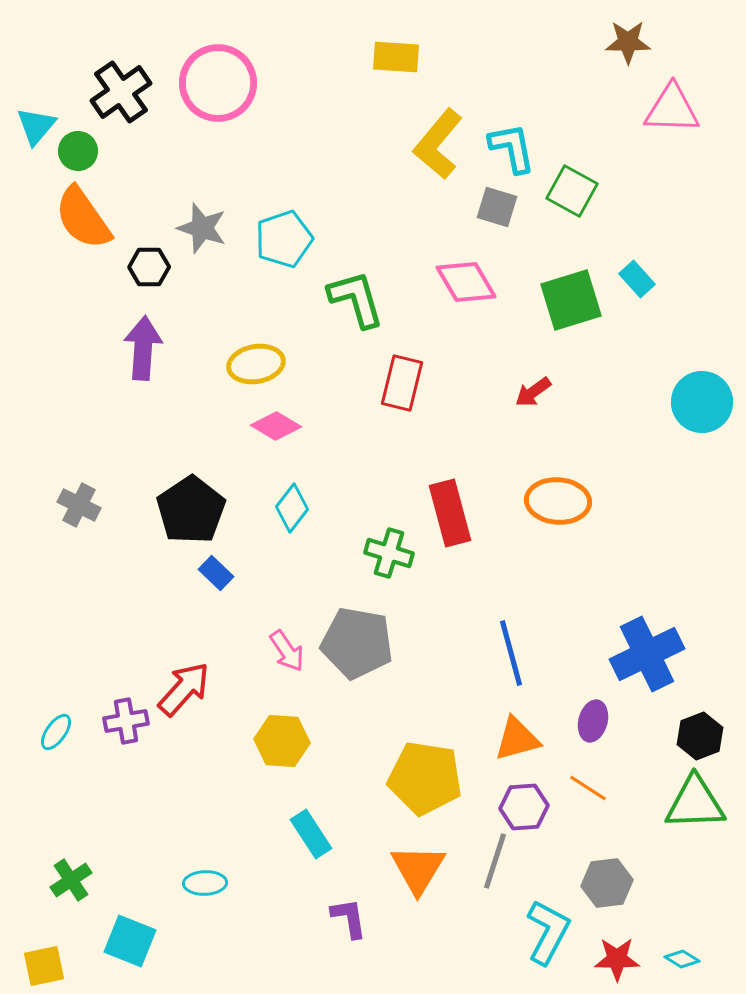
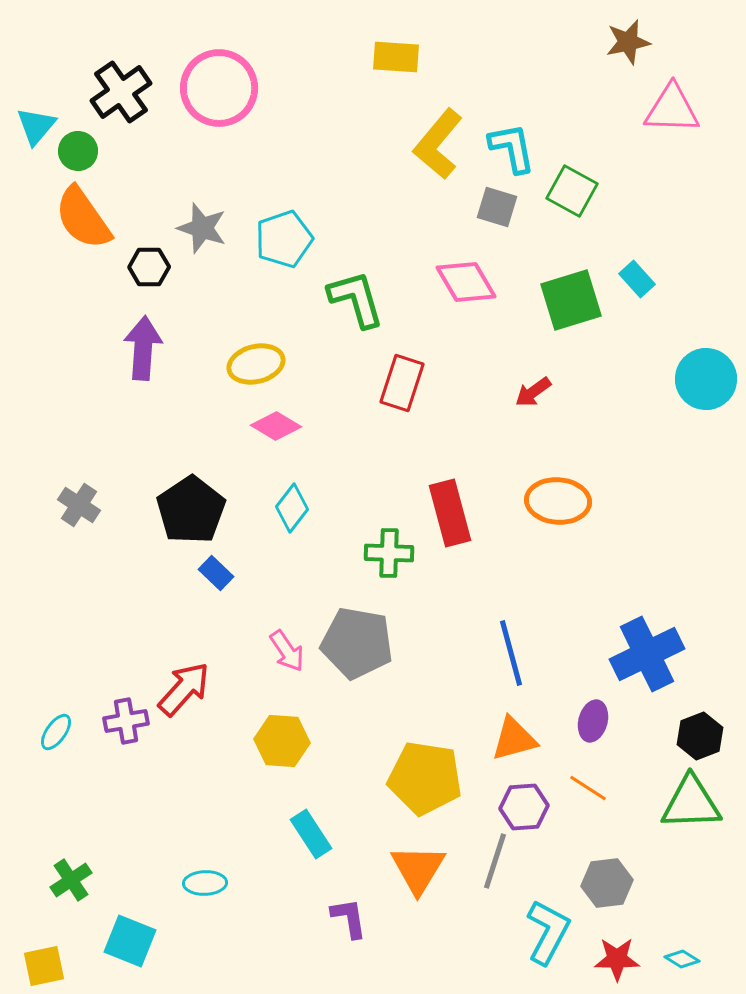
brown star at (628, 42): rotated 12 degrees counterclockwise
pink circle at (218, 83): moved 1 px right, 5 px down
yellow ellipse at (256, 364): rotated 4 degrees counterclockwise
red rectangle at (402, 383): rotated 4 degrees clockwise
cyan circle at (702, 402): moved 4 px right, 23 px up
gray cross at (79, 505): rotated 6 degrees clockwise
green cross at (389, 553): rotated 15 degrees counterclockwise
orange triangle at (517, 739): moved 3 px left
green triangle at (695, 803): moved 4 px left
